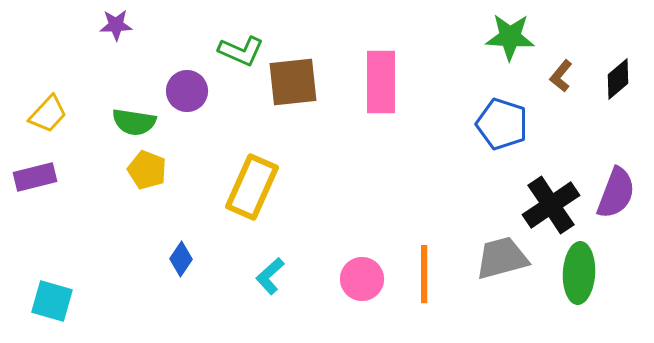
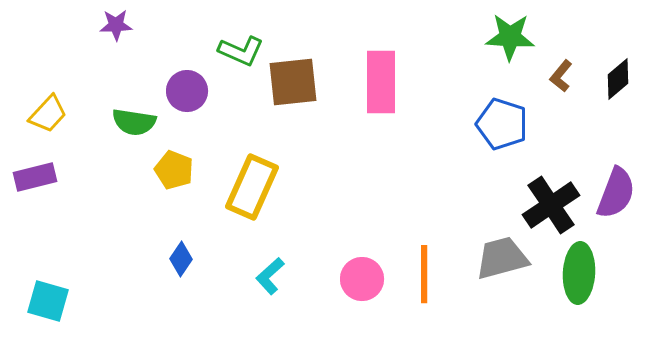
yellow pentagon: moved 27 px right
cyan square: moved 4 px left
